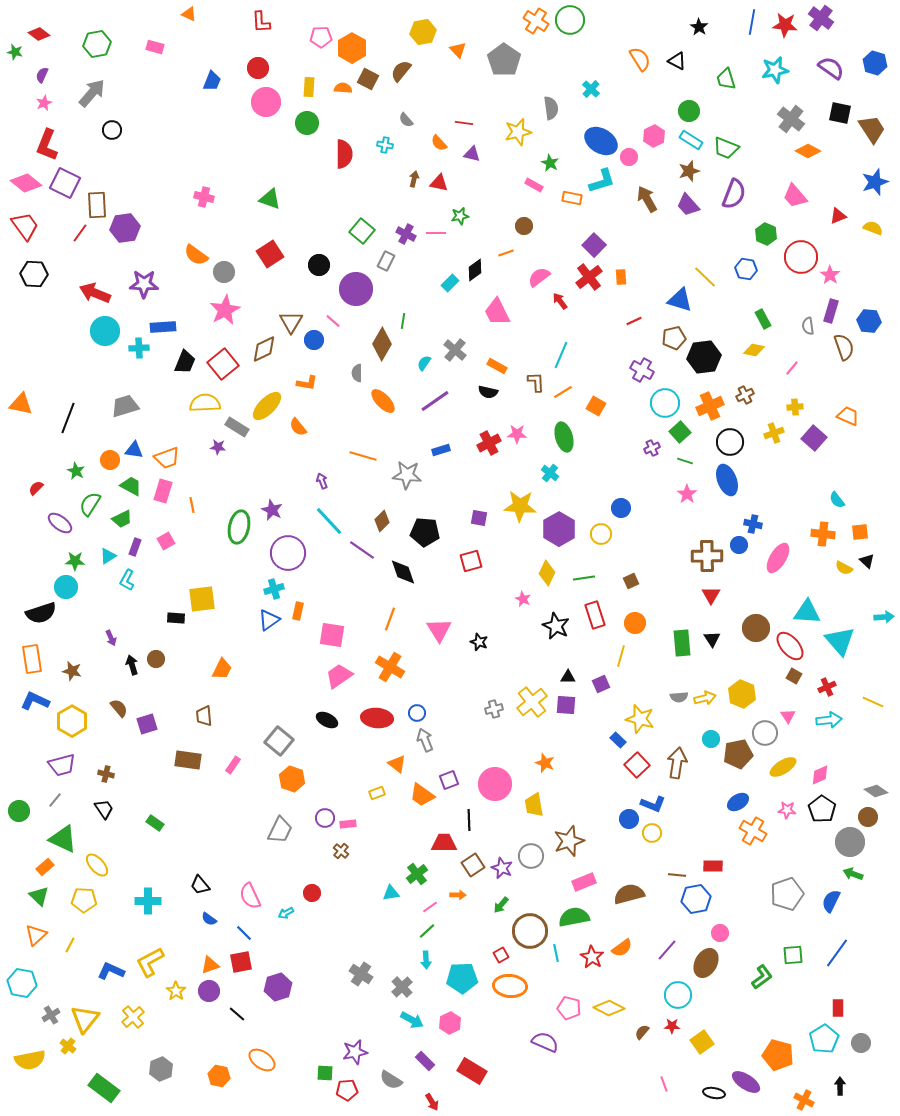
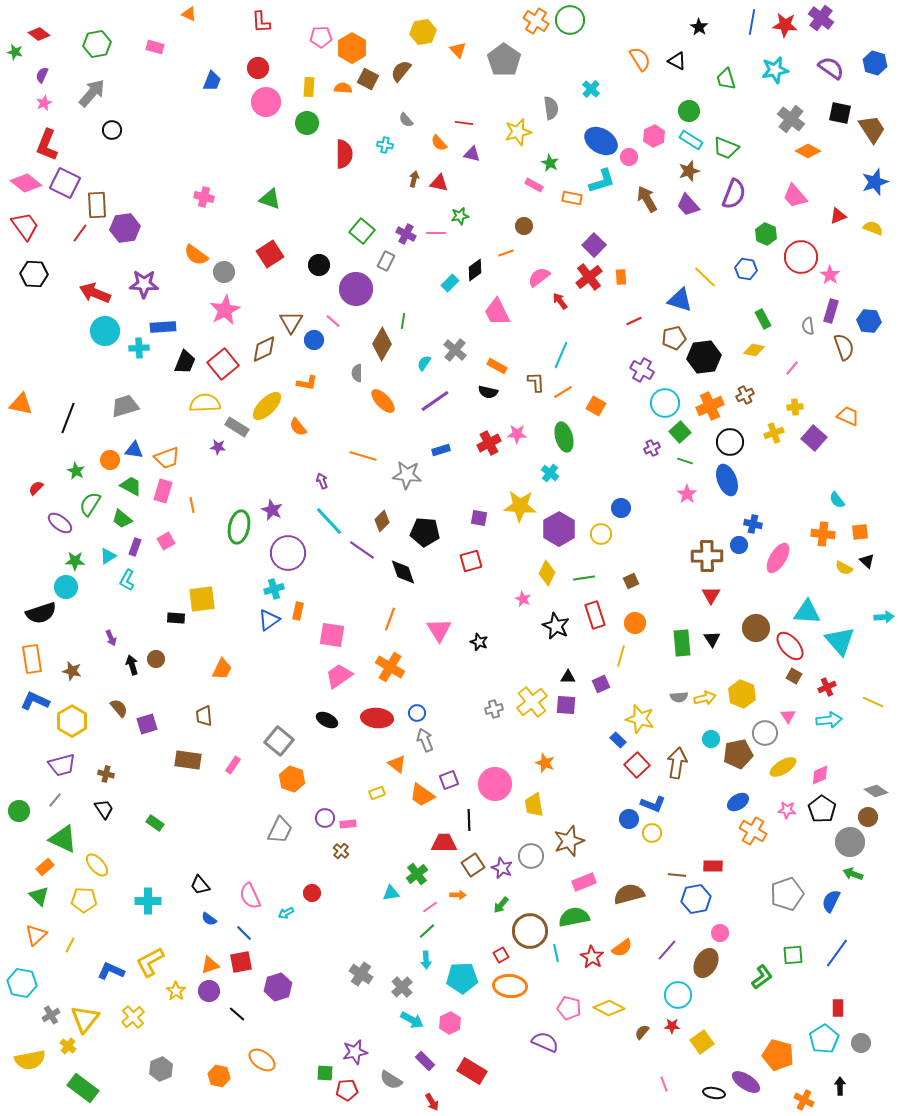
green trapezoid at (122, 519): rotated 65 degrees clockwise
green rectangle at (104, 1088): moved 21 px left
